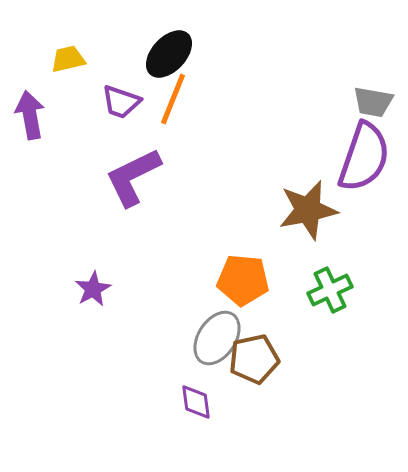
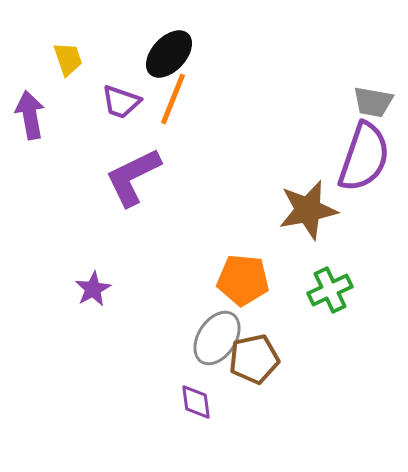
yellow trapezoid: rotated 84 degrees clockwise
